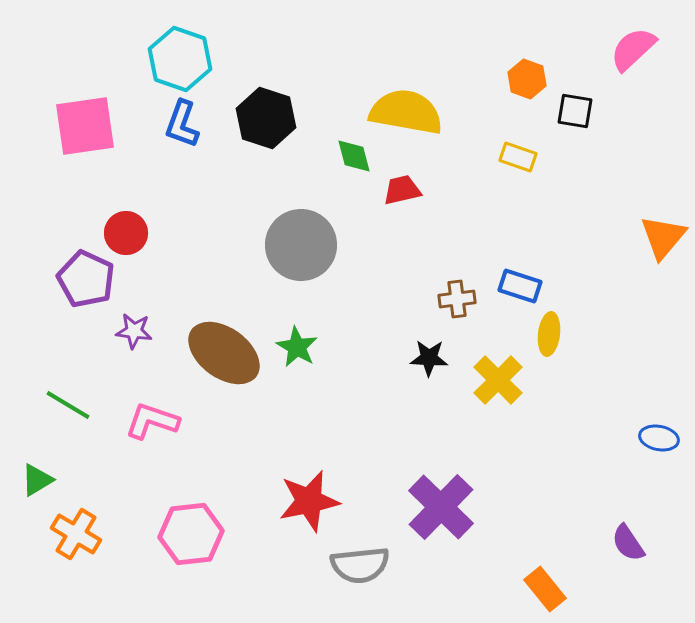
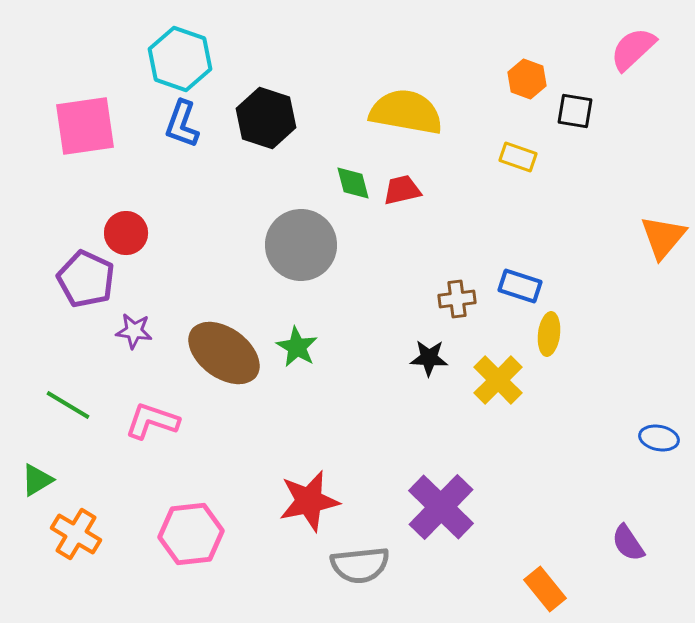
green diamond: moved 1 px left, 27 px down
